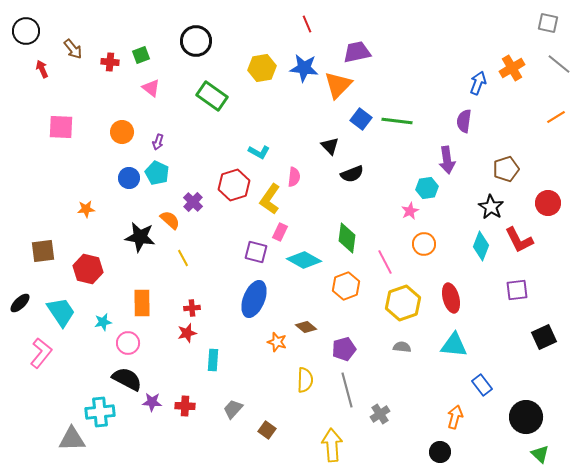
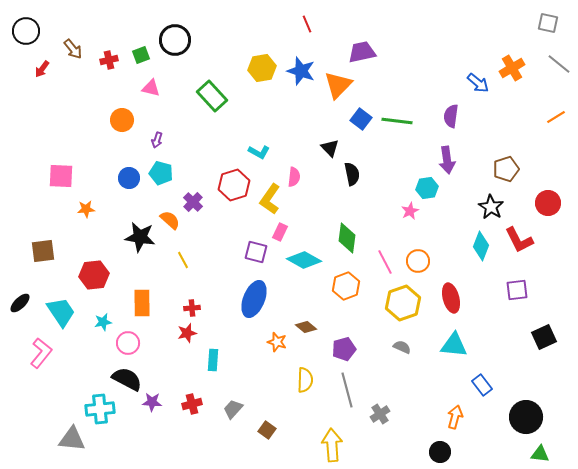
black circle at (196, 41): moved 21 px left, 1 px up
purple trapezoid at (357, 52): moved 5 px right
red cross at (110, 62): moved 1 px left, 2 px up; rotated 18 degrees counterclockwise
blue star at (304, 68): moved 3 px left, 3 px down; rotated 12 degrees clockwise
red arrow at (42, 69): rotated 120 degrees counterclockwise
blue arrow at (478, 83): rotated 110 degrees clockwise
pink triangle at (151, 88): rotated 24 degrees counterclockwise
green rectangle at (212, 96): rotated 12 degrees clockwise
purple semicircle at (464, 121): moved 13 px left, 5 px up
pink square at (61, 127): moved 49 px down
orange circle at (122, 132): moved 12 px up
purple arrow at (158, 142): moved 1 px left, 2 px up
black triangle at (330, 146): moved 2 px down
cyan pentagon at (157, 173): moved 4 px right; rotated 10 degrees counterclockwise
black semicircle at (352, 174): rotated 80 degrees counterclockwise
orange circle at (424, 244): moved 6 px left, 17 px down
yellow line at (183, 258): moved 2 px down
red hexagon at (88, 269): moved 6 px right, 6 px down; rotated 20 degrees counterclockwise
gray semicircle at (402, 347): rotated 18 degrees clockwise
red cross at (185, 406): moved 7 px right, 2 px up; rotated 18 degrees counterclockwise
cyan cross at (100, 412): moved 3 px up
gray triangle at (72, 439): rotated 8 degrees clockwise
green triangle at (540, 454): rotated 36 degrees counterclockwise
